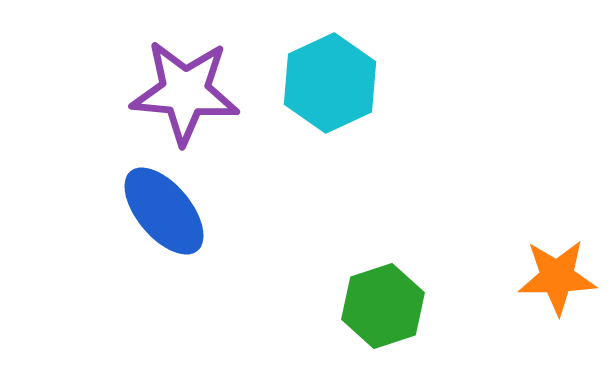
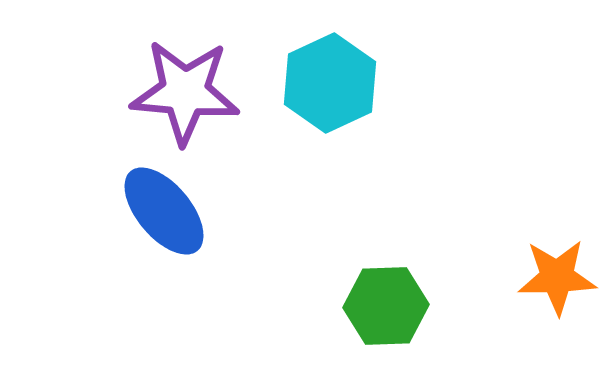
green hexagon: moved 3 px right; rotated 16 degrees clockwise
